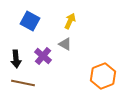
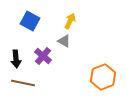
gray triangle: moved 1 px left, 3 px up
orange hexagon: moved 1 px down
